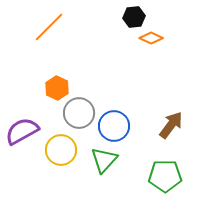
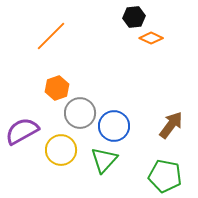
orange line: moved 2 px right, 9 px down
orange hexagon: rotated 15 degrees clockwise
gray circle: moved 1 px right
green pentagon: rotated 12 degrees clockwise
